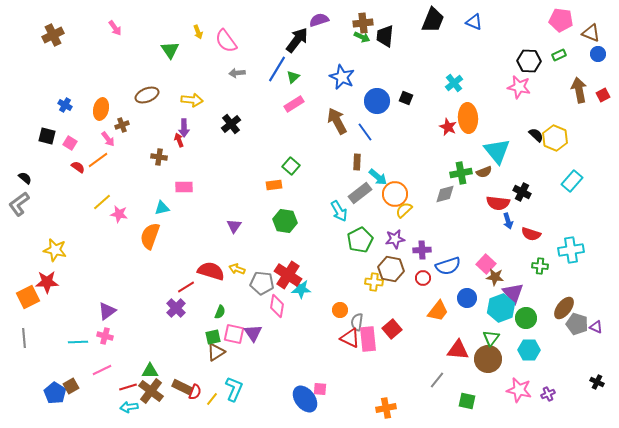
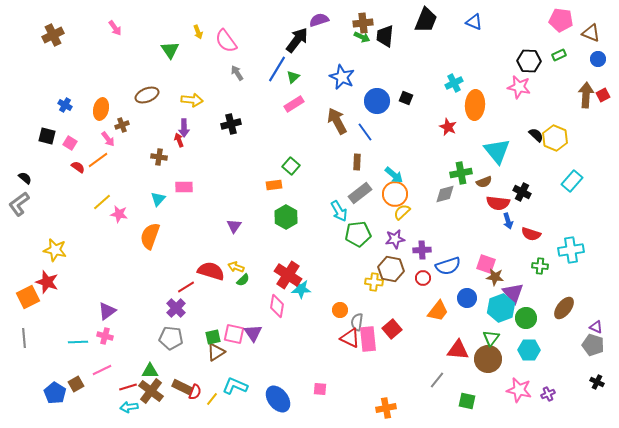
black trapezoid at (433, 20): moved 7 px left
blue circle at (598, 54): moved 5 px down
gray arrow at (237, 73): rotated 63 degrees clockwise
cyan cross at (454, 83): rotated 12 degrees clockwise
brown arrow at (579, 90): moved 7 px right, 5 px down; rotated 15 degrees clockwise
orange ellipse at (468, 118): moved 7 px right, 13 px up; rotated 8 degrees clockwise
black cross at (231, 124): rotated 24 degrees clockwise
brown semicircle at (484, 172): moved 10 px down
cyan arrow at (378, 177): moved 16 px right, 2 px up
cyan triangle at (162, 208): moved 4 px left, 9 px up; rotated 35 degrees counterclockwise
yellow semicircle at (404, 210): moved 2 px left, 2 px down
green hexagon at (285, 221): moved 1 px right, 4 px up; rotated 20 degrees clockwise
green pentagon at (360, 240): moved 2 px left, 6 px up; rotated 20 degrees clockwise
pink square at (486, 264): rotated 24 degrees counterclockwise
yellow arrow at (237, 269): moved 1 px left, 2 px up
red star at (47, 282): rotated 20 degrees clockwise
gray pentagon at (262, 283): moved 91 px left, 55 px down
green semicircle at (220, 312): moved 23 px right, 32 px up; rotated 24 degrees clockwise
gray pentagon at (577, 324): moved 16 px right, 21 px down
brown square at (71, 386): moved 5 px right, 2 px up
cyan L-shape at (234, 389): moved 1 px right, 3 px up; rotated 90 degrees counterclockwise
blue ellipse at (305, 399): moved 27 px left
